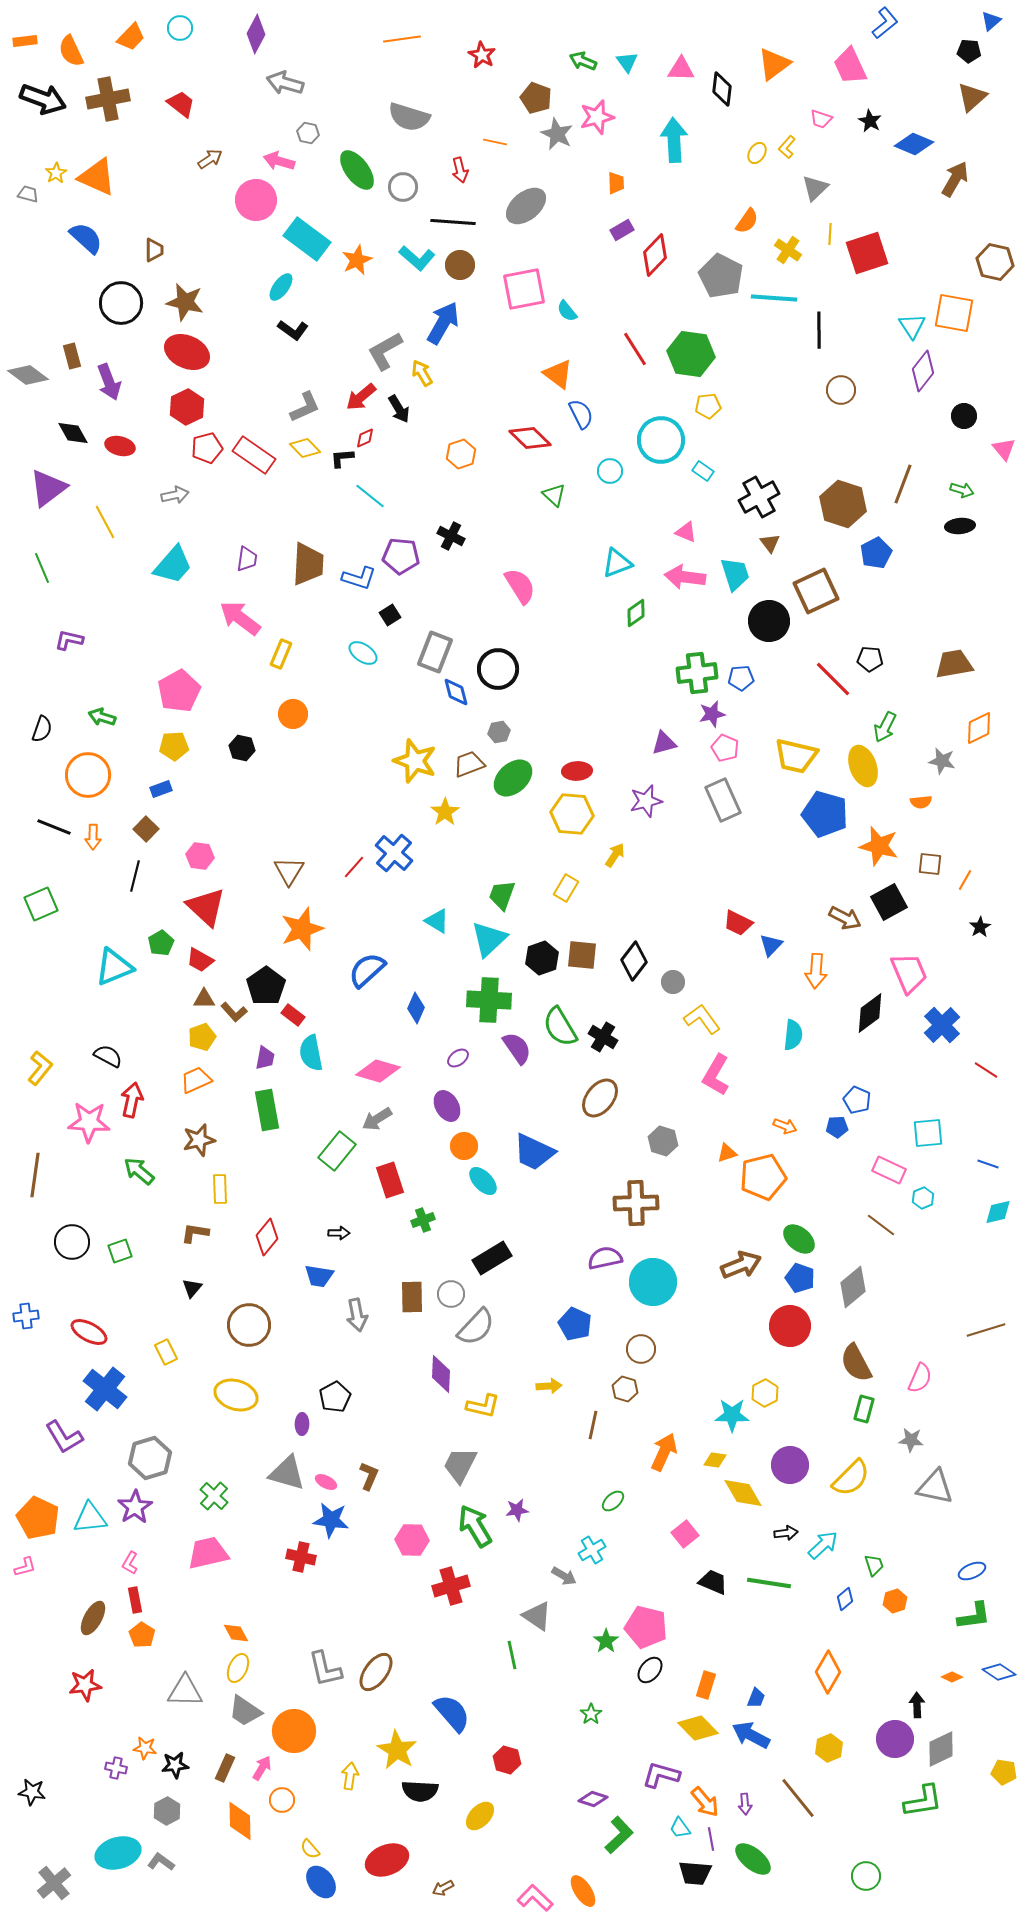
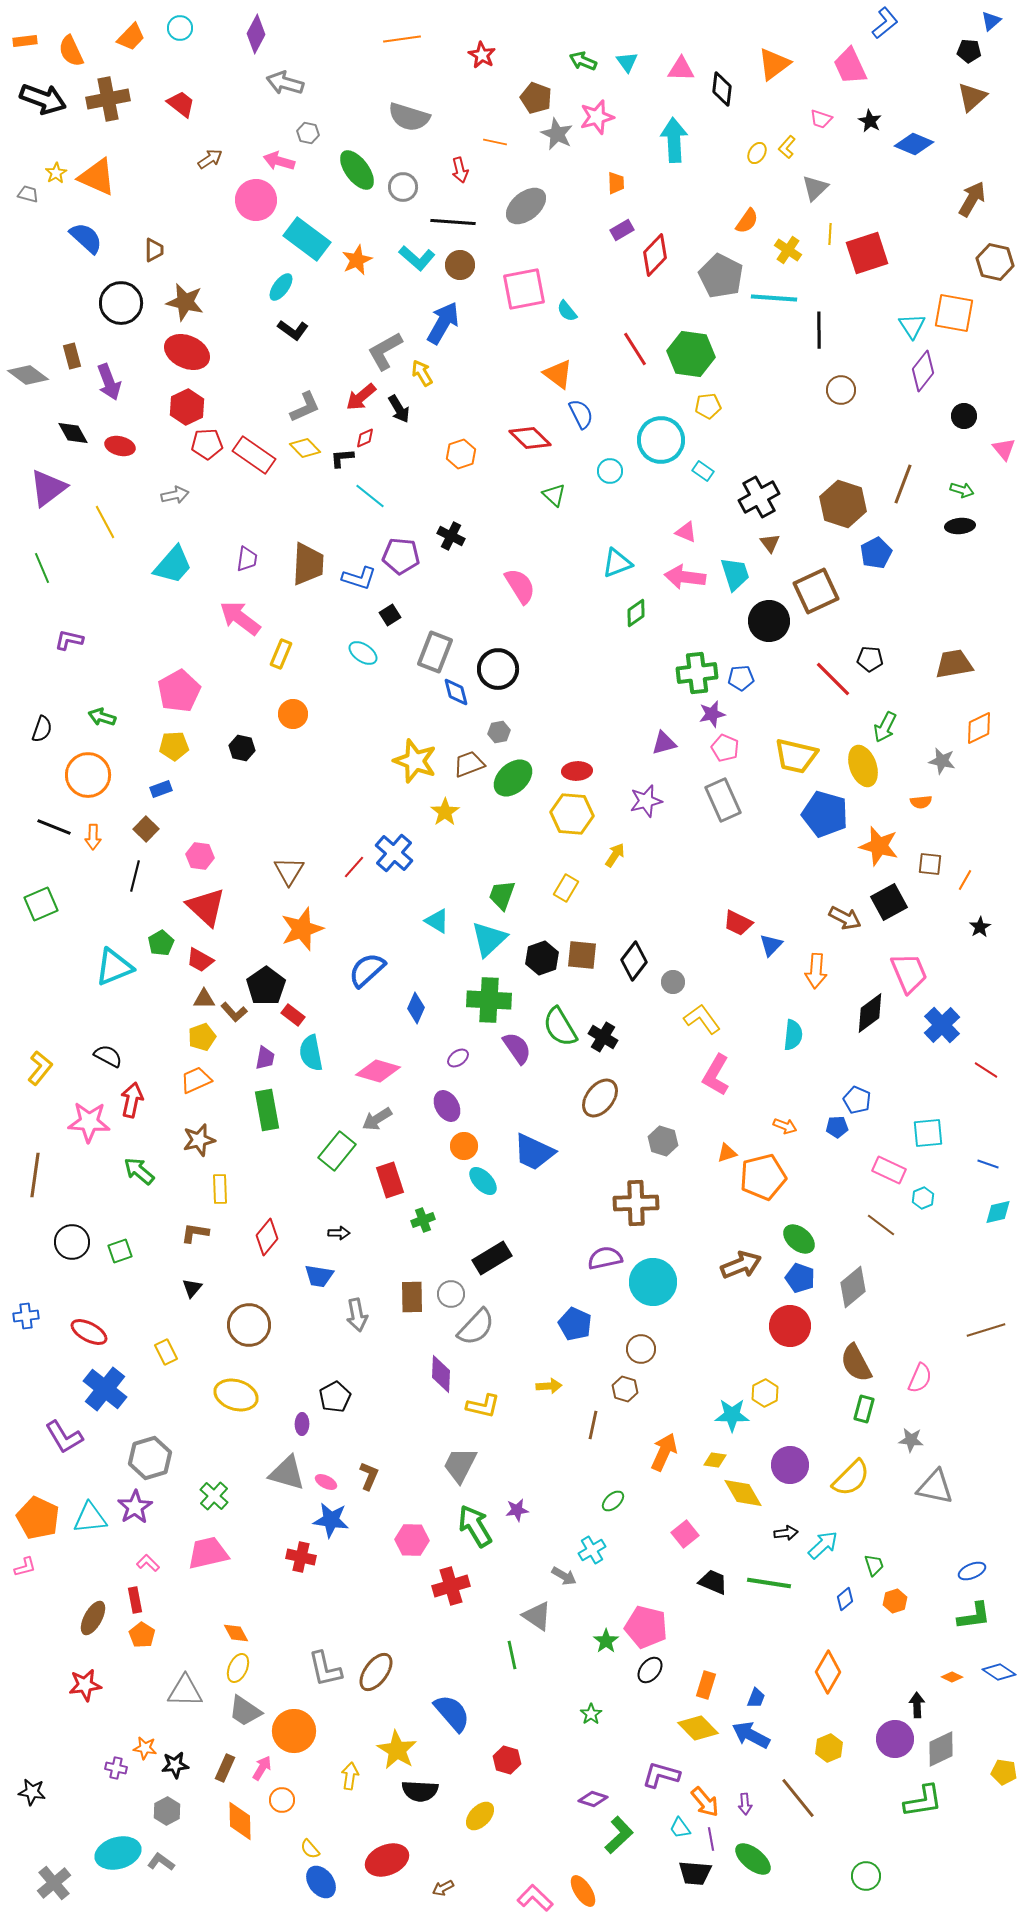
brown arrow at (955, 179): moved 17 px right, 20 px down
red pentagon at (207, 448): moved 4 px up; rotated 12 degrees clockwise
pink L-shape at (130, 1563): moved 18 px right; rotated 105 degrees clockwise
